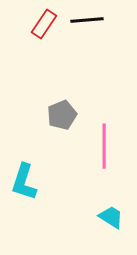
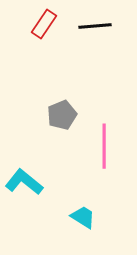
black line: moved 8 px right, 6 px down
cyan L-shape: rotated 111 degrees clockwise
cyan trapezoid: moved 28 px left
